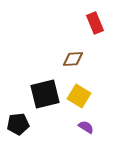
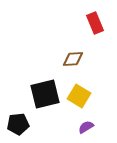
purple semicircle: rotated 63 degrees counterclockwise
